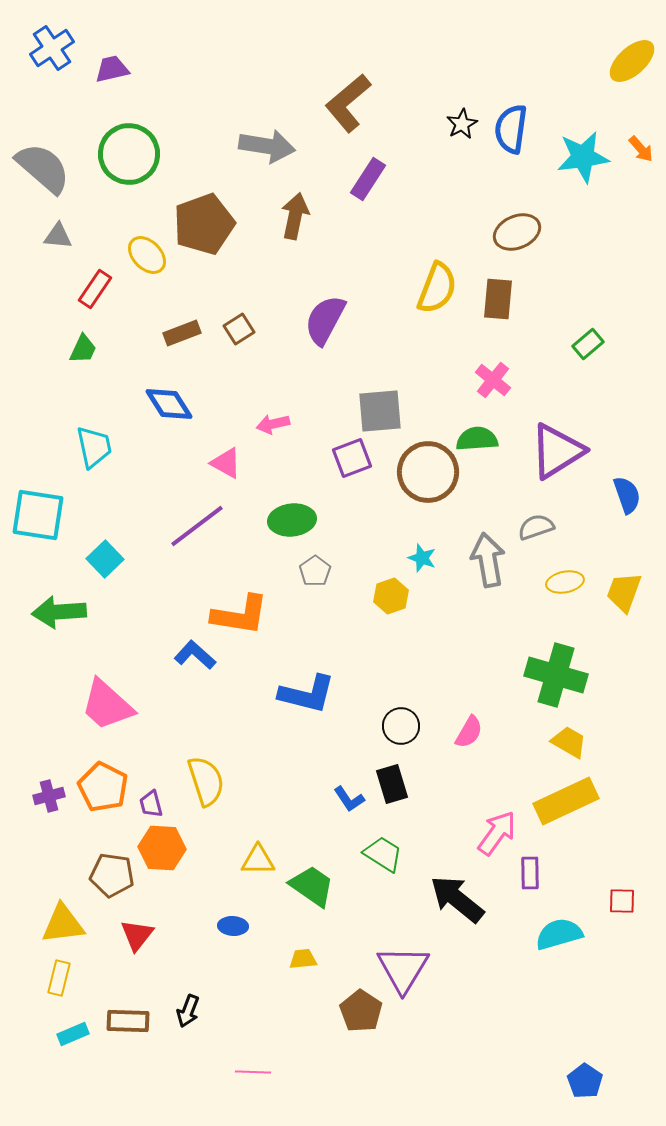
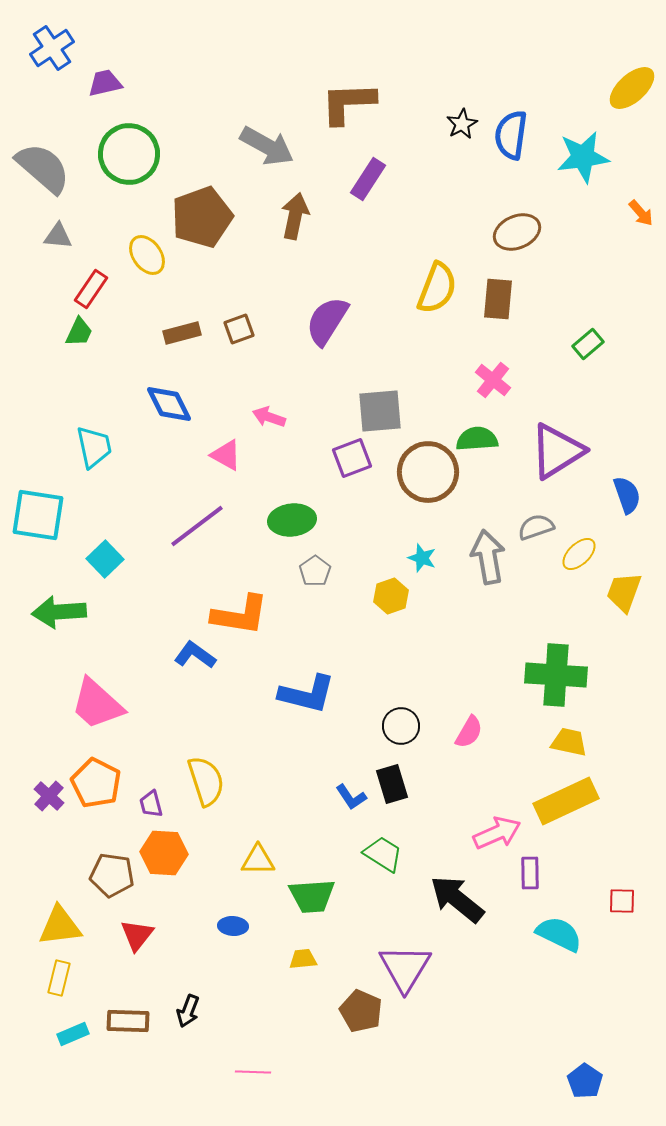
yellow ellipse at (632, 61): moved 27 px down
purple trapezoid at (112, 69): moved 7 px left, 14 px down
brown L-shape at (348, 103): rotated 38 degrees clockwise
blue semicircle at (511, 129): moved 6 px down
gray arrow at (267, 146): rotated 20 degrees clockwise
orange arrow at (641, 149): moved 64 px down
brown pentagon at (204, 224): moved 2 px left, 7 px up
yellow ellipse at (147, 255): rotated 9 degrees clockwise
red rectangle at (95, 289): moved 4 px left
purple semicircle at (325, 320): moved 2 px right, 1 px down; rotated 4 degrees clockwise
brown square at (239, 329): rotated 12 degrees clockwise
brown rectangle at (182, 333): rotated 6 degrees clockwise
green trapezoid at (83, 349): moved 4 px left, 17 px up
blue diamond at (169, 404): rotated 6 degrees clockwise
pink arrow at (273, 424): moved 4 px left, 7 px up; rotated 32 degrees clockwise
pink triangle at (226, 463): moved 8 px up
gray arrow at (488, 560): moved 3 px up
yellow ellipse at (565, 582): moved 14 px right, 28 px up; rotated 33 degrees counterclockwise
blue L-shape at (195, 655): rotated 6 degrees counterclockwise
green cross at (556, 675): rotated 12 degrees counterclockwise
pink trapezoid at (107, 705): moved 10 px left, 1 px up
yellow trapezoid at (569, 742): rotated 18 degrees counterclockwise
orange pentagon at (103, 787): moved 7 px left, 4 px up
purple cross at (49, 796): rotated 32 degrees counterclockwise
blue L-shape at (349, 799): moved 2 px right, 2 px up
pink arrow at (497, 833): rotated 30 degrees clockwise
orange hexagon at (162, 848): moved 2 px right, 5 px down
green trapezoid at (312, 886): moved 10 px down; rotated 141 degrees clockwise
yellow triangle at (63, 924): moved 3 px left, 2 px down
cyan semicircle at (559, 934): rotated 42 degrees clockwise
purple triangle at (403, 969): moved 2 px right, 1 px up
brown pentagon at (361, 1011): rotated 9 degrees counterclockwise
